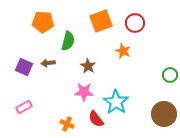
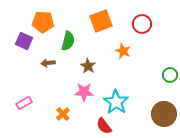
red circle: moved 7 px right, 1 px down
purple square: moved 26 px up
pink rectangle: moved 4 px up
red semicircle: moved 8 px right, 7 px down
orange cross: moved 4 px left, 10 px up; rotated 24 degrees clockwise
